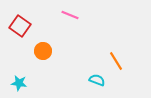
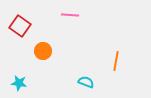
pink line: rotated 18 degrees counterclockwise
orange line: rotated 42 degrees clockwise
cyan semicircle: moved 11 px left, 2 px down
